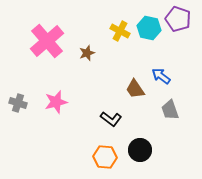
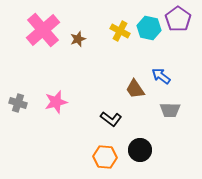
purple pentagon: rotated 15 degrees clockwise
pink cross: moved 4 px left, 11 px up
brown star: moved 9 px left, 14 px up
gray trapezoid: rotated 70 degrees counterclockwise
